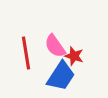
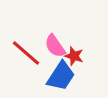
red line: rotated 40 degrees counterclockwise
